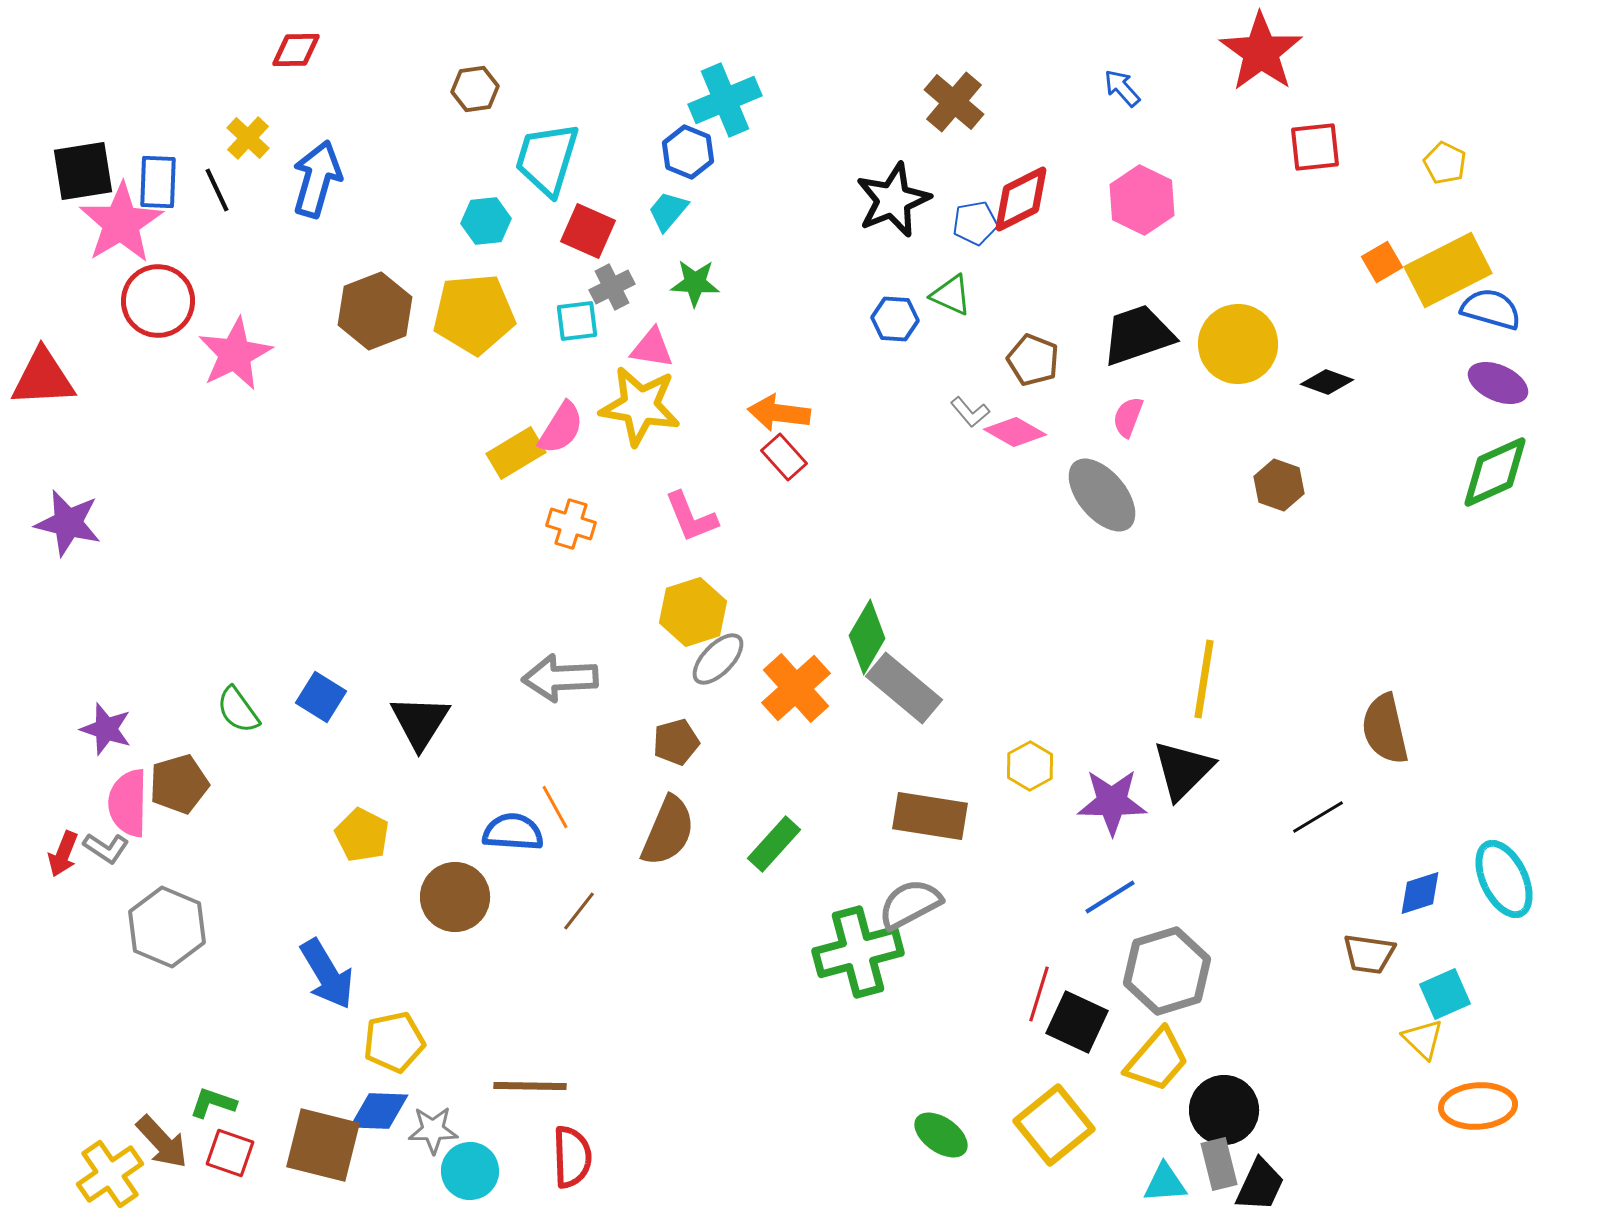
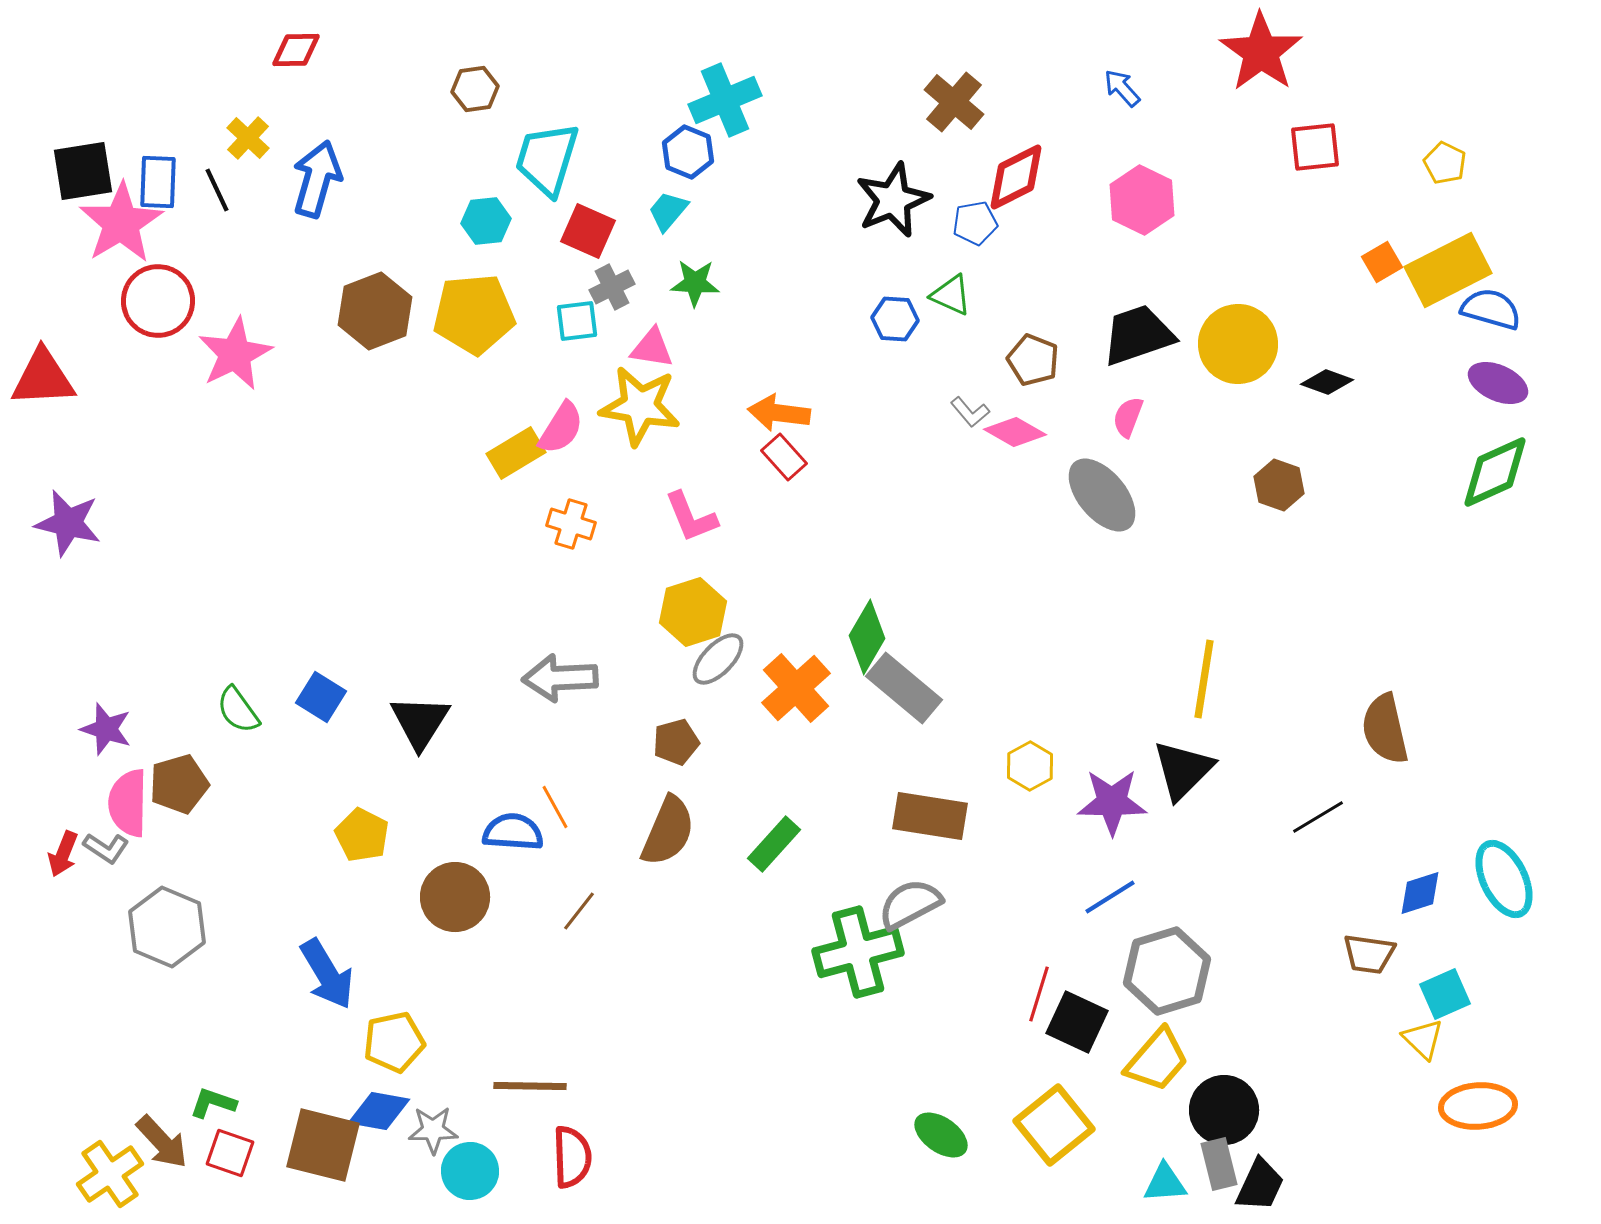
red diamond at (1021, 199): moved 5 px left, 22 px up
blue diamond at (379, 1111): rotated 8 degrees clockwise
